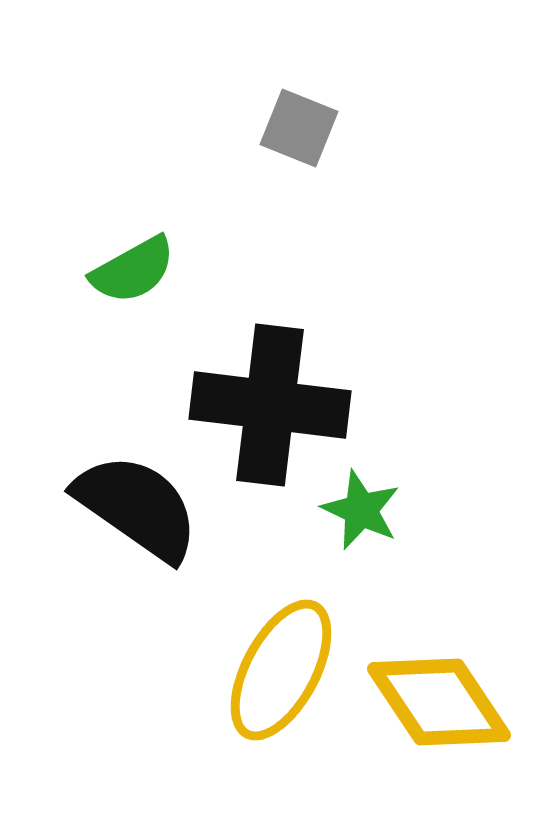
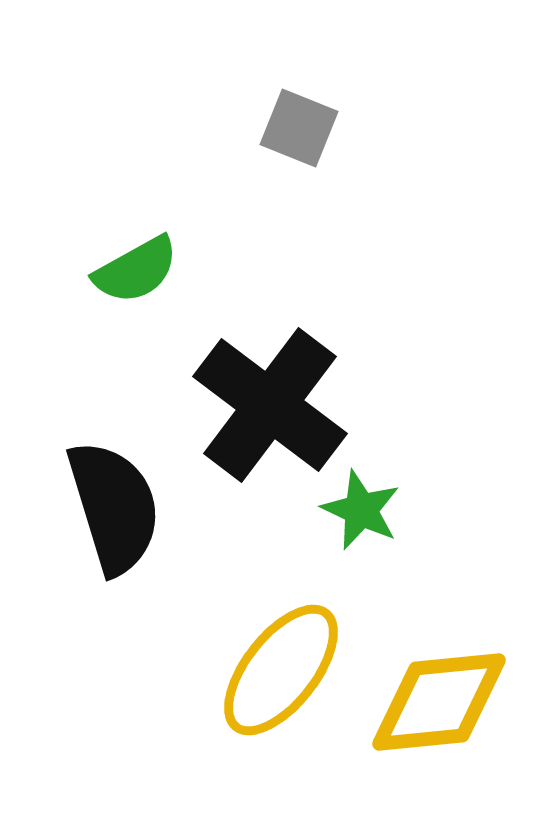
green semicircle: moved 3 px right
black cross: rotated 30 degrees clockwise
black semicircle: moved 23 px left; rotated 38 degrees clockwise
yellow ellipse: rotated 10 degrees clockwise
yellow diamond: rotated 62 degrees counterclockwise
